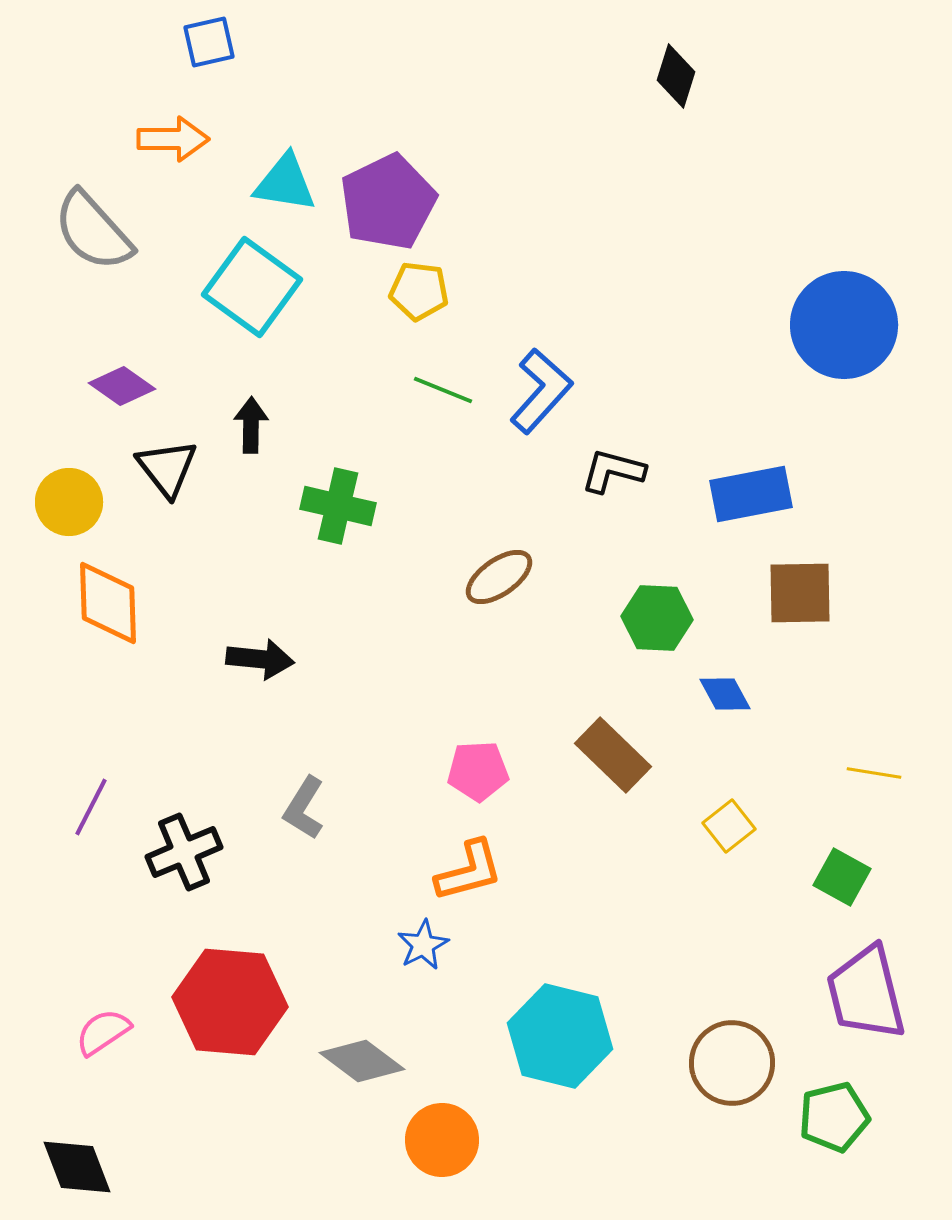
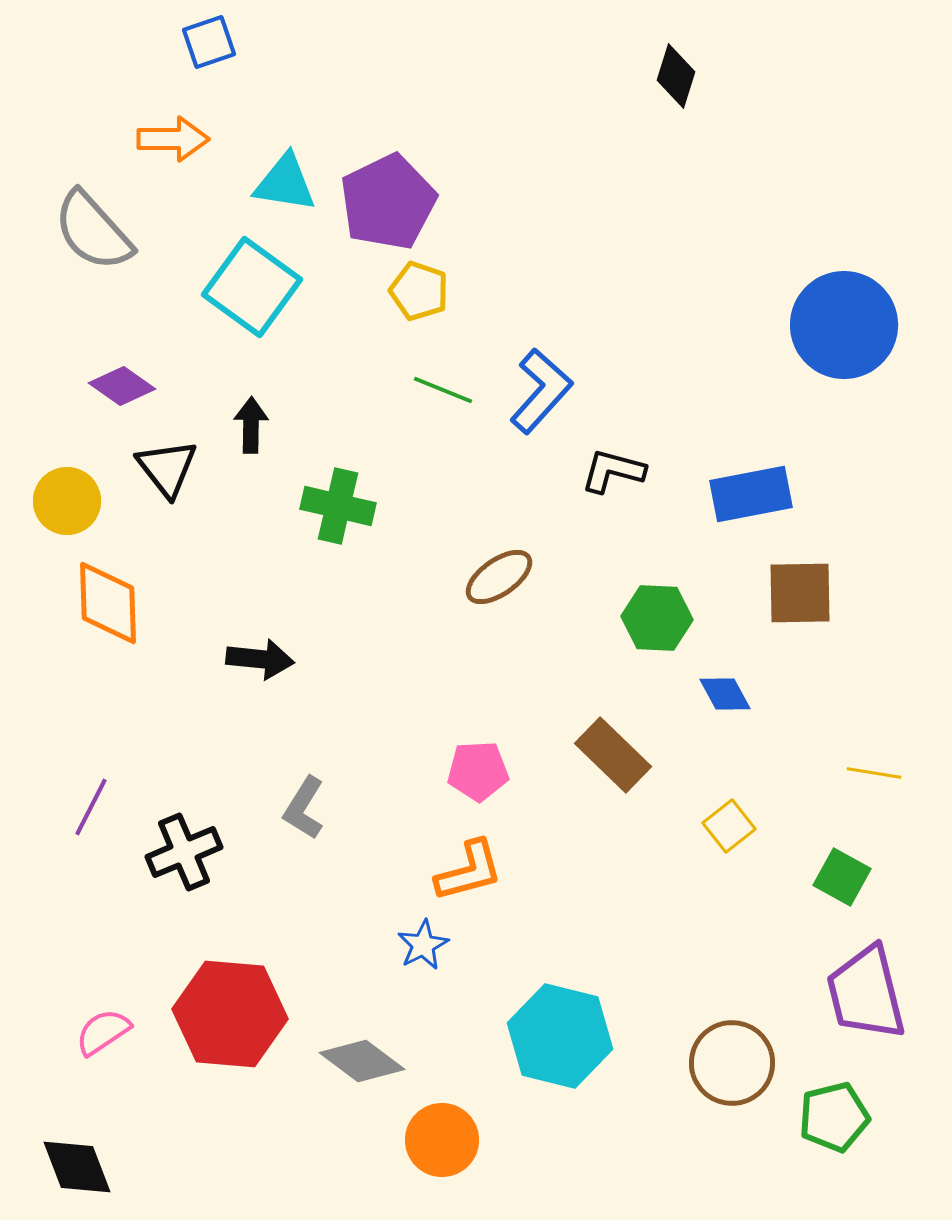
blue square at (209, 42): rotated 6 degrees counterclockwise
yellow pentagon at (419, 291): rotated 12 degrees clockwise
yellow circle at (69, 502): moved 2 px left, 1 px up
red hexagon at (230, 1002): moved 12 px down
